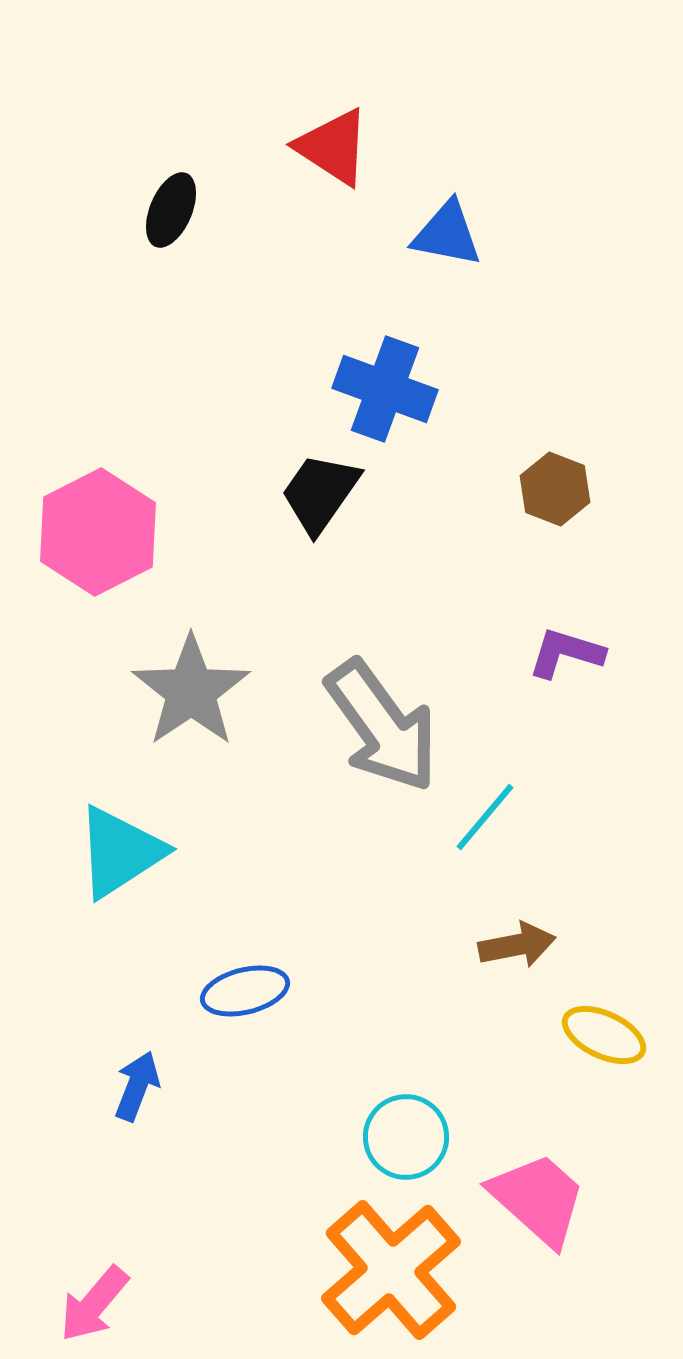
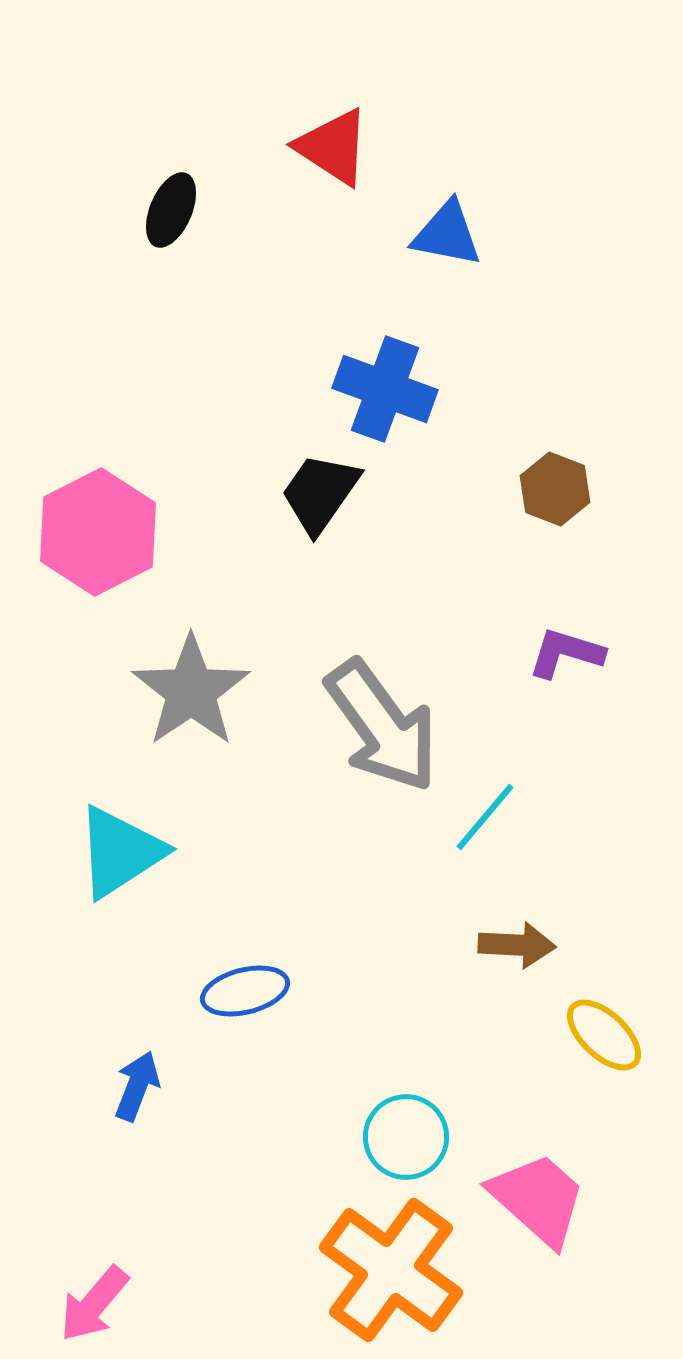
brown arrow: rotated 14 degrees clockwise
yellow ellipse: rotated 18 degrees clockwise
orange cross: rotated 13 degrees counterclockwise
